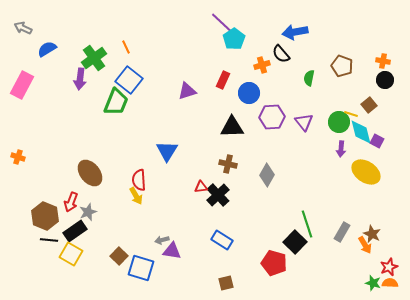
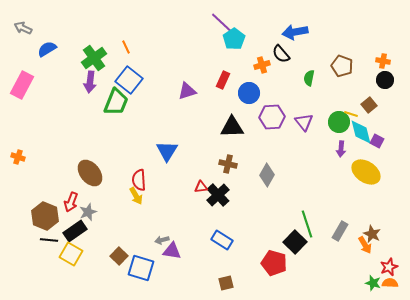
purple arrow at (80, 79): moved 10 px right, 3 px down
gray rectangle at (342, 232): moved 2 px left, 1 px up
